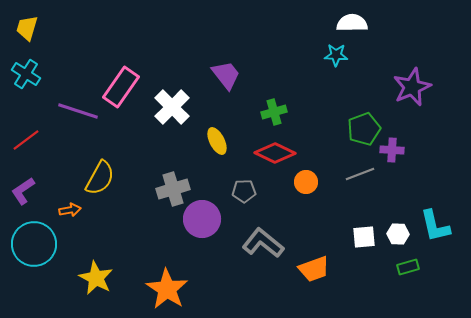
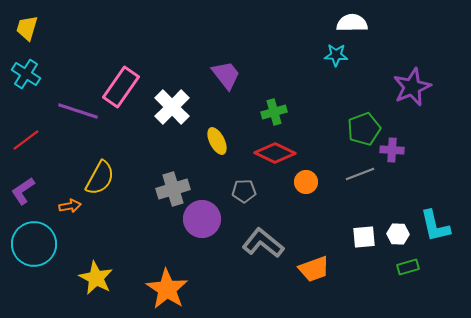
orange arrow: moved 4 px up
